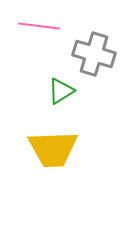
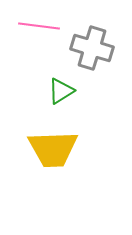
gray cross: moved 2 px left, 6 px up
